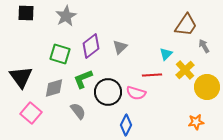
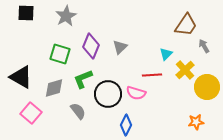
purple diamond: rotated 30 degrees counterclockwise
black triangle: rotated 25 degrees counterclockwise
black circle: moved 2 px down
